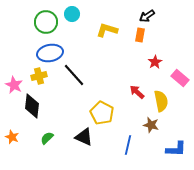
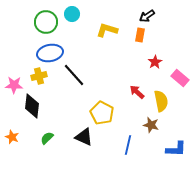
pink star: rotated 24 degrees counterclockwise
